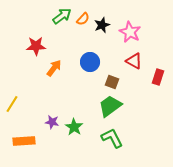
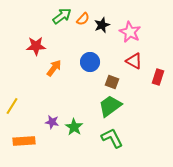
yellow line: moved 2 px down
